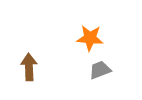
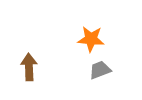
orange star: moved 1 px right, 1 px down
